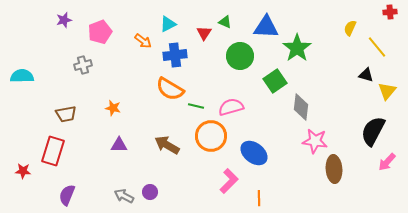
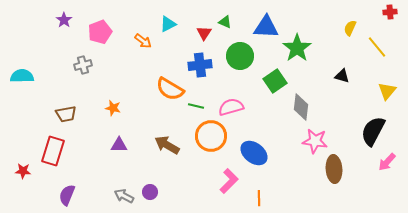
purple star: rotated 21 degrees counterclockwise
blue cross: moved 25 px right, 10 px down
black triangle: moved 24 px left, 1 px down
